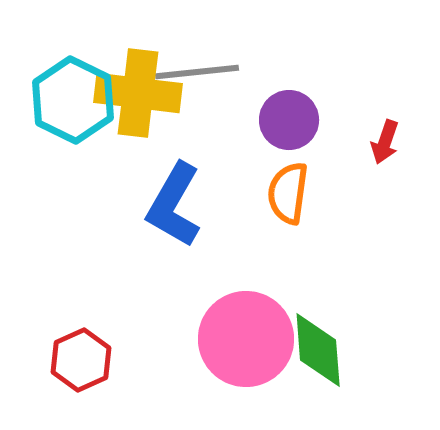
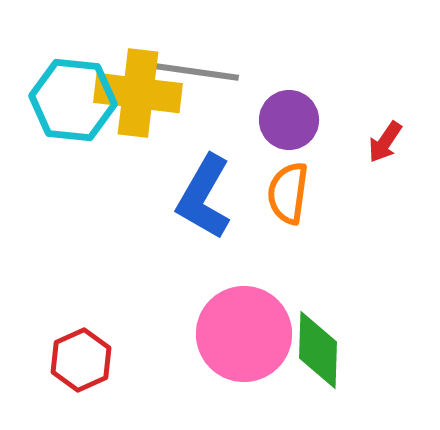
gray line: rotated 14 degrees clockwise
cyan hexagon: rotated 20 degrees counterclockwise
red arrow: rotated 15 degrees clockwise
blue L-shape: moved 30 px right, 8 px up
pink circle: moved 2 px left, 5 px up
green diamond: rotated 6 degrees clockwise
